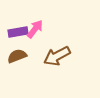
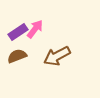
purple rectangle: rotated 24 degrees counterclockwise
